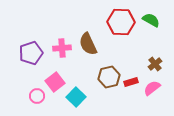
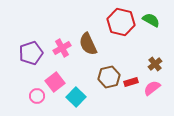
red hexagon: rotated 12 degrees clockwise
pink cross: rotated 24 degrees counterclockwise
